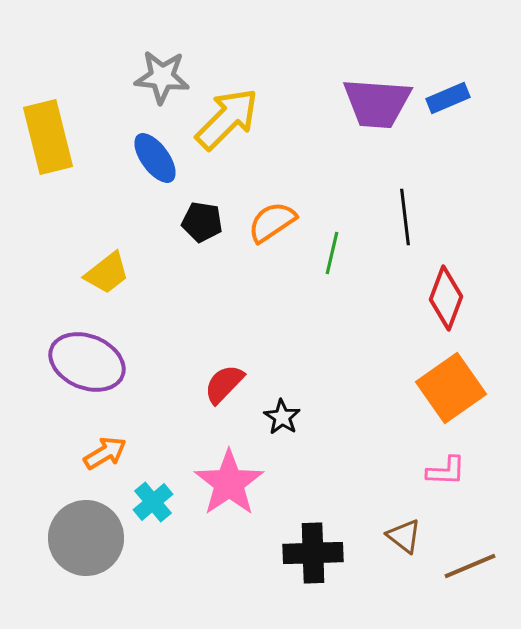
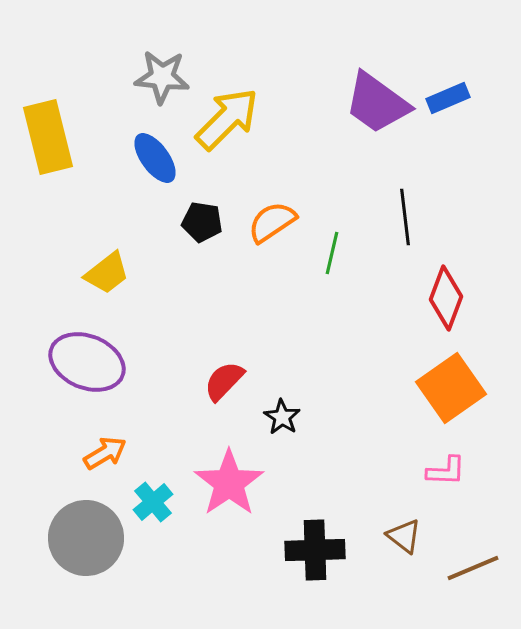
purple trapezoid: rotated 32 degrees clockwise
red semicircle: moved 3 px up
black cross: moved 2 px right, 3 px up
brown line: moved 3 px right, 2 px down
